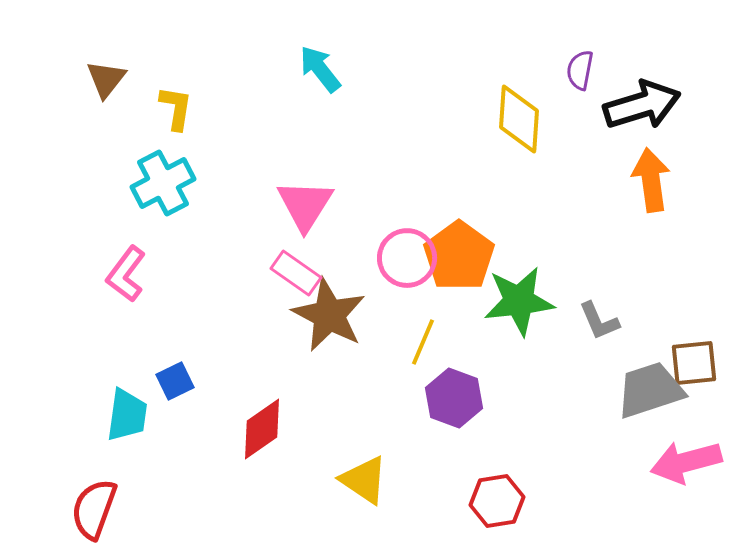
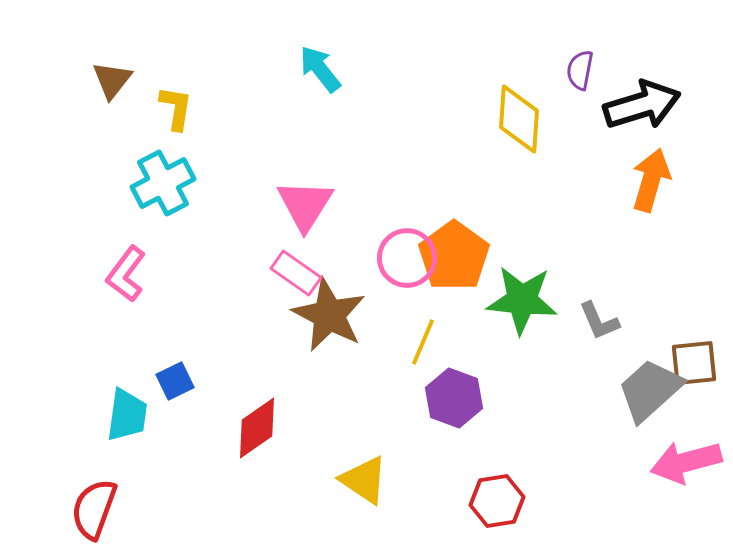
brown triangle: moved 6 px right, 1 px down
orange arrow: rotated 24 degrees clockwise
orange pentagon: moved 5 px left
green star: moved 3 px right, 1 px up; rotated 12 degrees clockwise
gray trapezoid: rotated 24 degrees counterclockwise
red diamond: moved 5 px left, 1 px up
